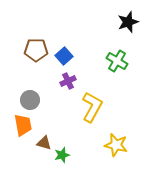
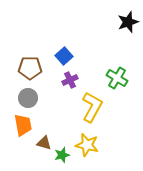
brown pentagon: moved 6 px left, 18 px down
green cross: moved 17 px down
purple cross: moved 2 px right, 1 px up
gray circle: moved 2 px left, 2 px up
yellow star: moved 29 px left
